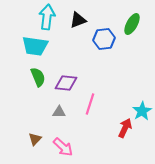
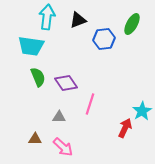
cyan trapezoid: moved 4 px left
purple diamond: rotated 50 degrees clockwise
gray triangle: moved 5 px down
brown triangle: rotated 48 degrees clockwise
